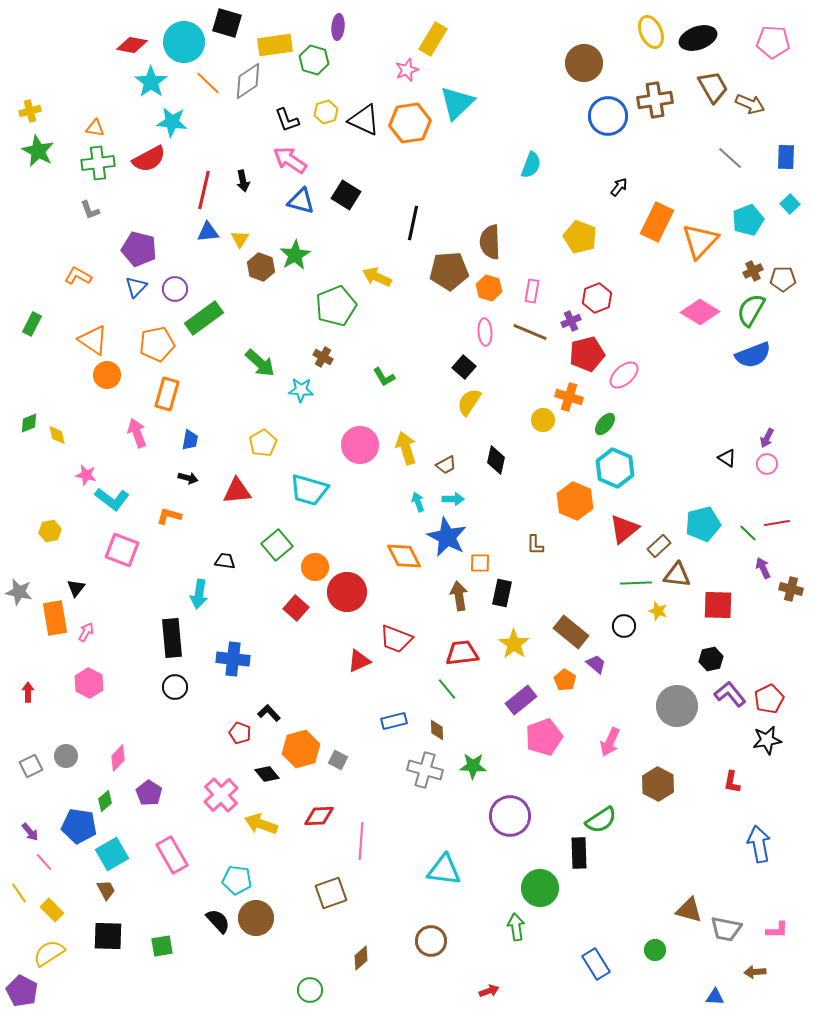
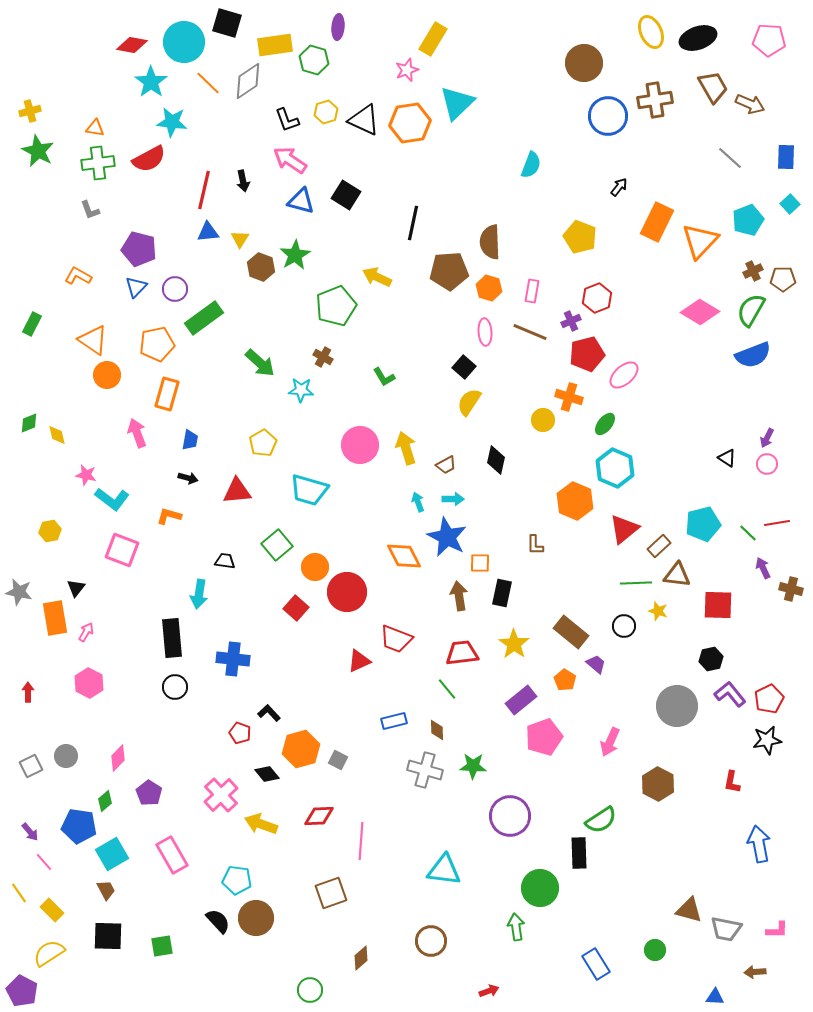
pink pentagon at (773, 42): moved 4 px left, 2 px up
